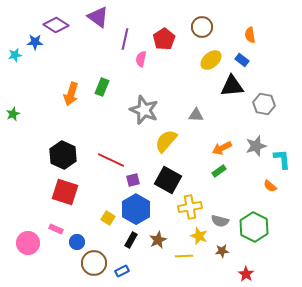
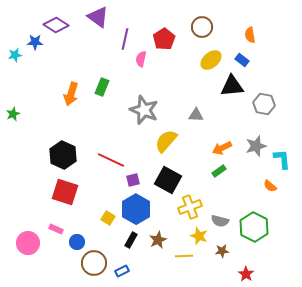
yellow cross at (190, 207): rotated 10 degrees counterclockwise
